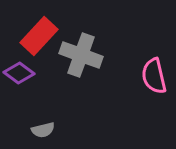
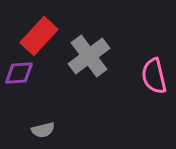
gray cross: moved 8 px right, 1 px down; rotated 33 degrees clockwise
purple diamond: rotated 40 degrees counterclockwise
